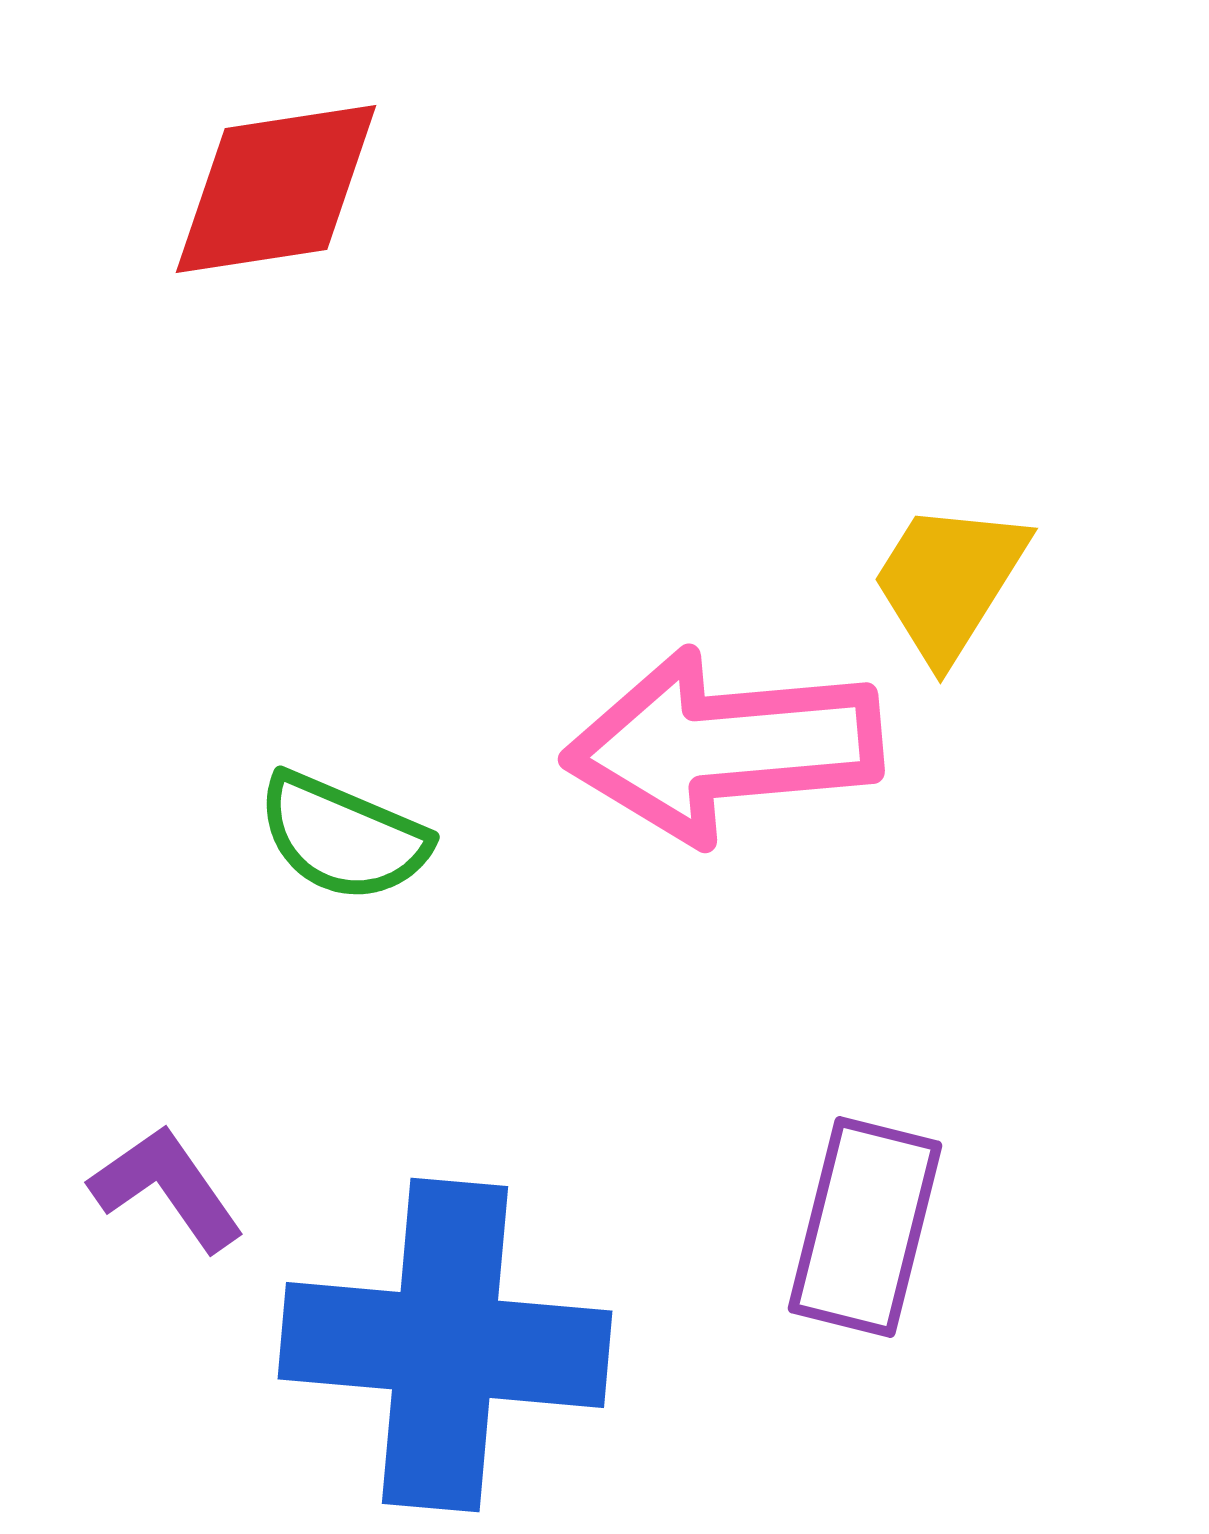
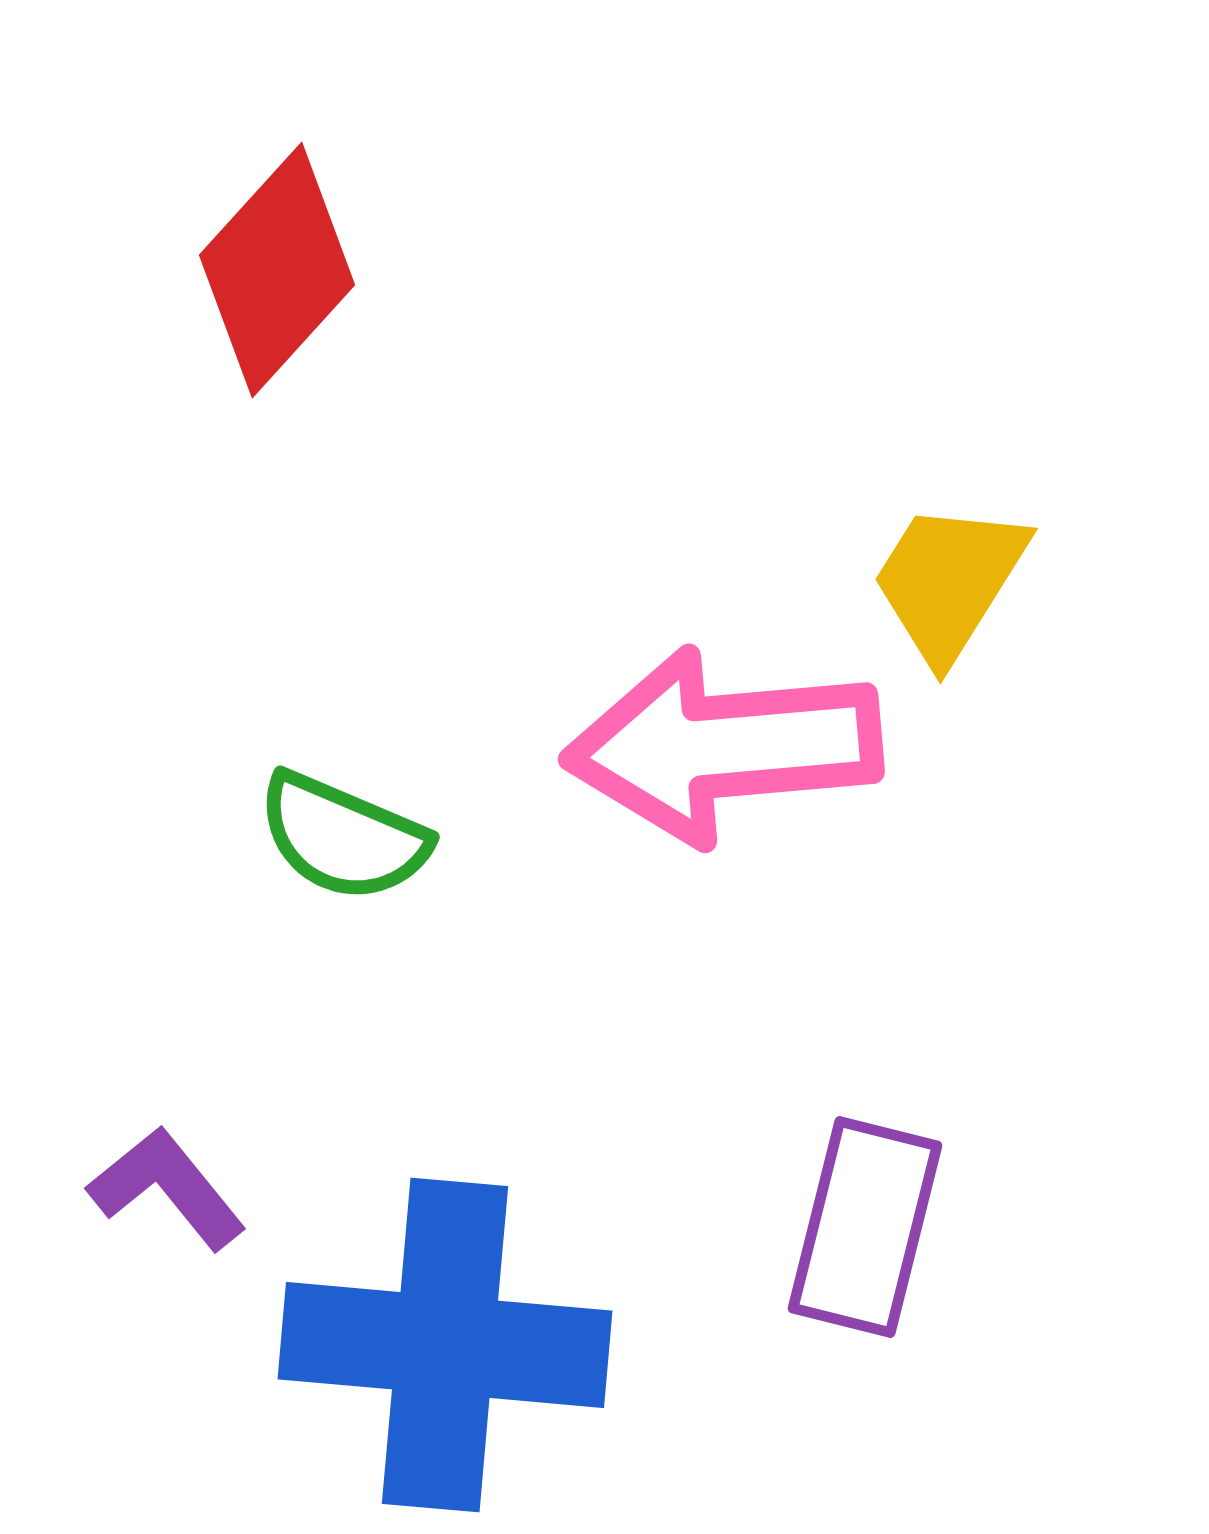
red diamond: moved 1 px right, 81 px down; rotated 39 degrees counterclockwise
purple L-shape: rotated 4 degrees counterclockwise
